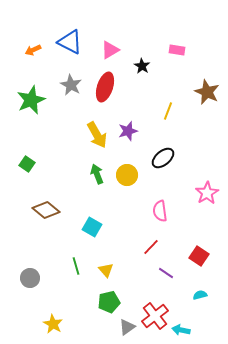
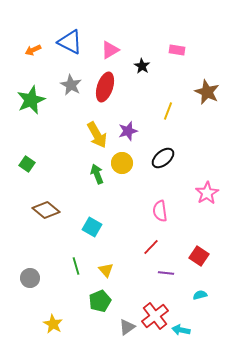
yellow circle: moved 5 px left, 12 px up
purple line: rotated 28 degrees counterclockwise
green pentagon: moved 9 px left, 1 px up; rotated 10 degrees counterclockwise
